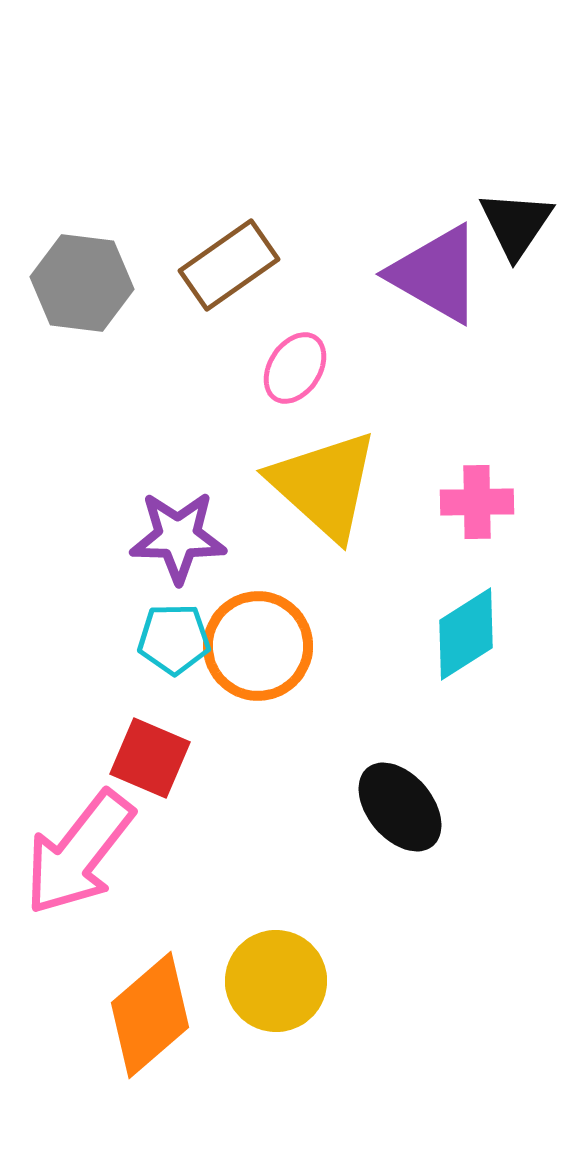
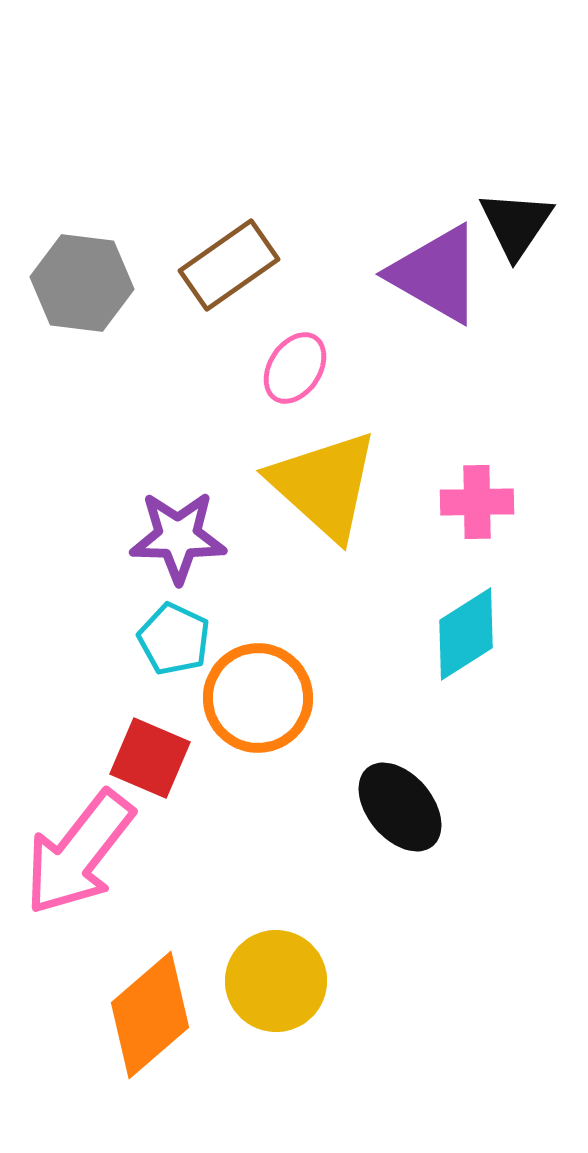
cyan pentagon: rotated 26 degrees clockwise
orange circle: moved 52 px down
